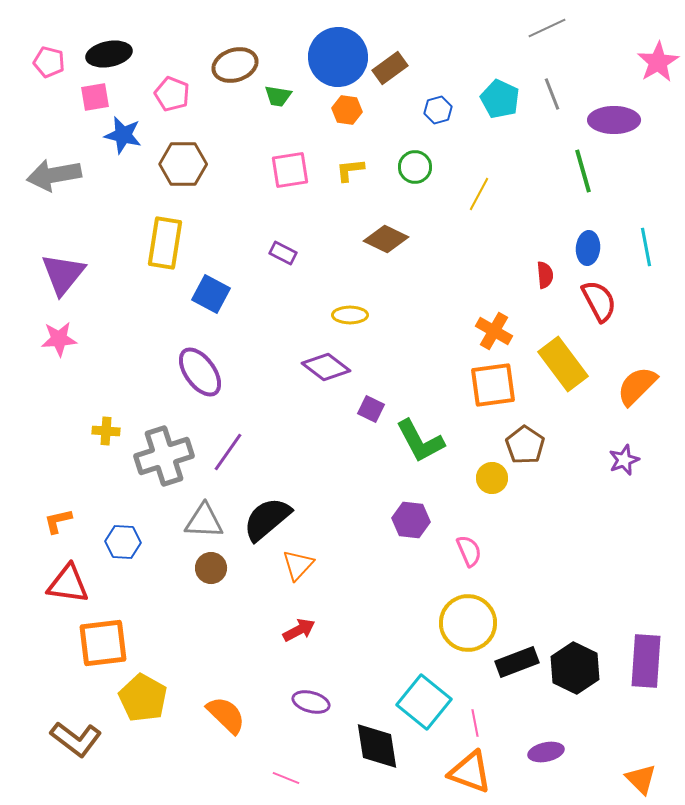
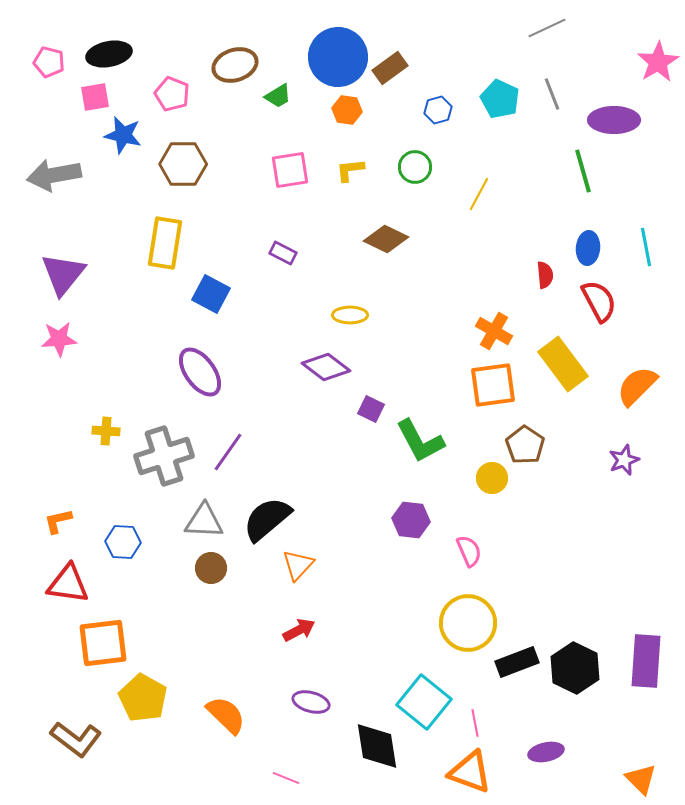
green trapezoid at (278, 96): rotated 40 degrees counterclockwise
